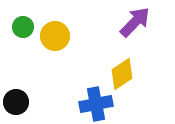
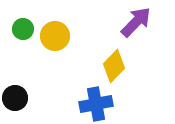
purple arrow: moved 1 px right
green circle: moved 2 px down
yellow diamond: moved 8 px left, 8 px up; rotated 12 degrees counterclockwise
black circle: moved 1 px left, 4 px up
